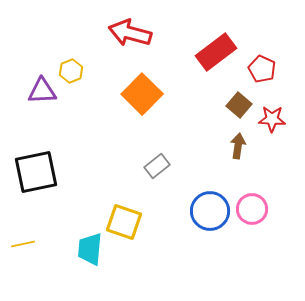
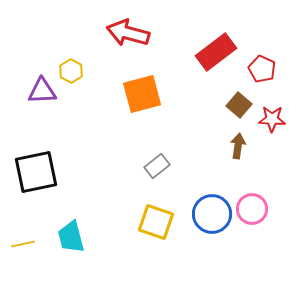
red arrow: moved 2 px left
yellow hexagon: rotated 10 degrees counterclockwise
orange square: rotated 30 degrees clockwise
blue circle: moved 2 px right, 3 px down
yellow square: moved 32 px right
cyan trapezoid: moved 19 px left, 12 px up; rotated 20 degrees counterclockwise
